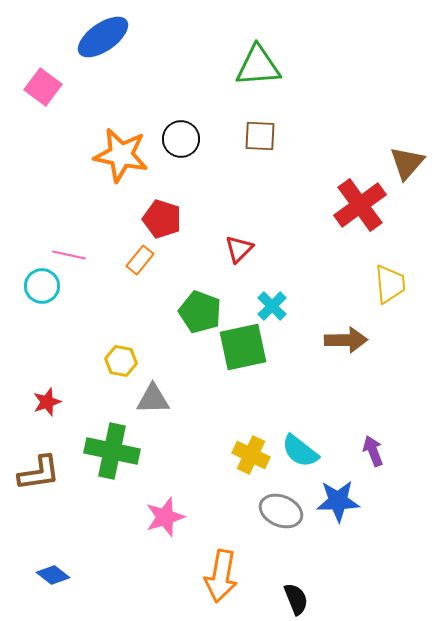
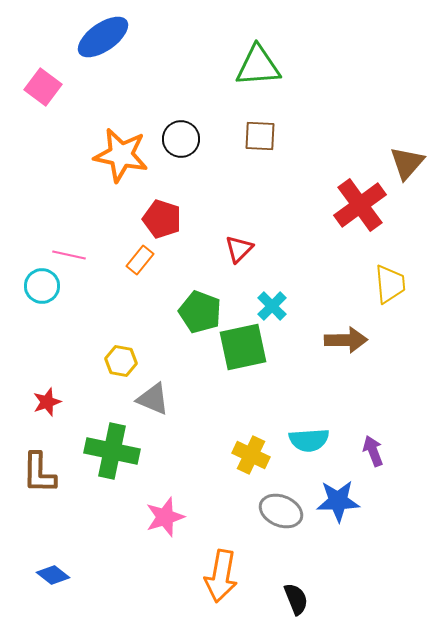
gray triangle: rotated 24 degrees clockwise
cyan semicircle: moved 9 px right, 11 px up; rotated 42 degrees counterclockwise
brown L-shape: rotated 99 degrees clockwise
